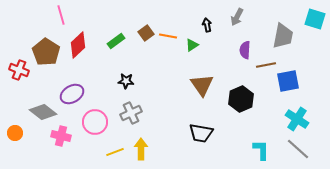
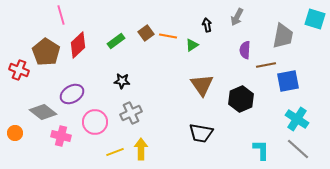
black star: moved 4 px left
